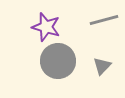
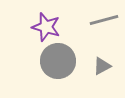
gray triangle: rotated 18 degrees clockwise
